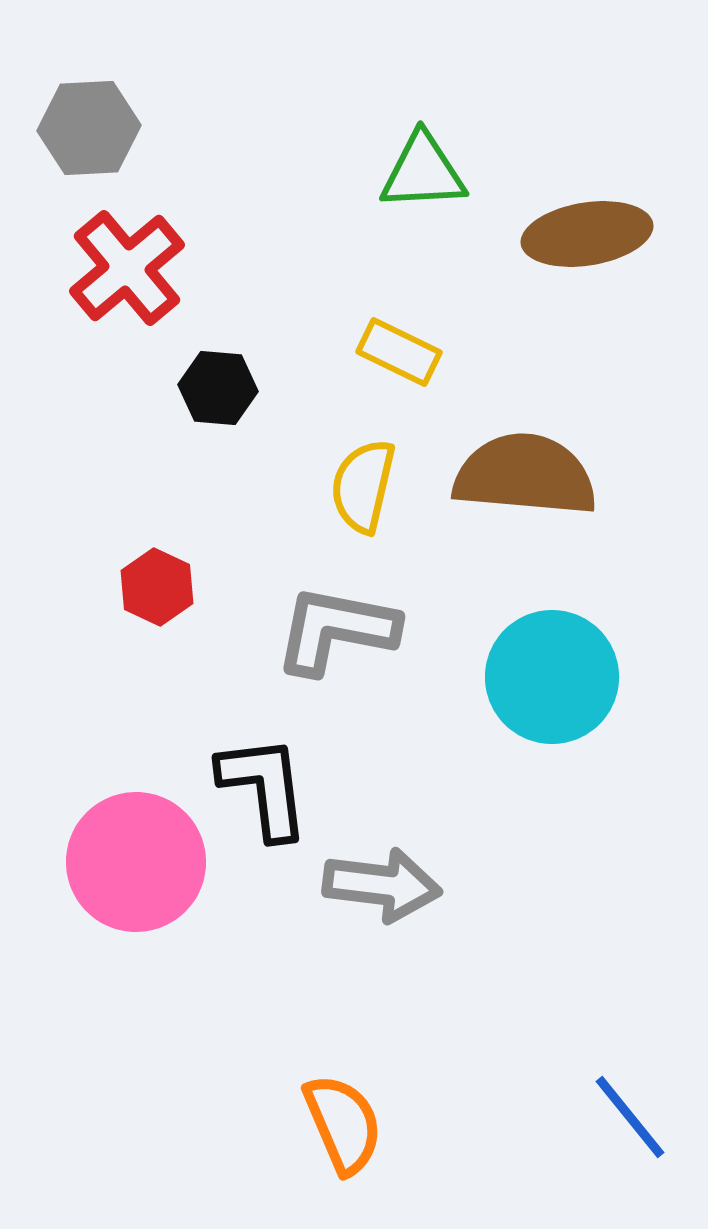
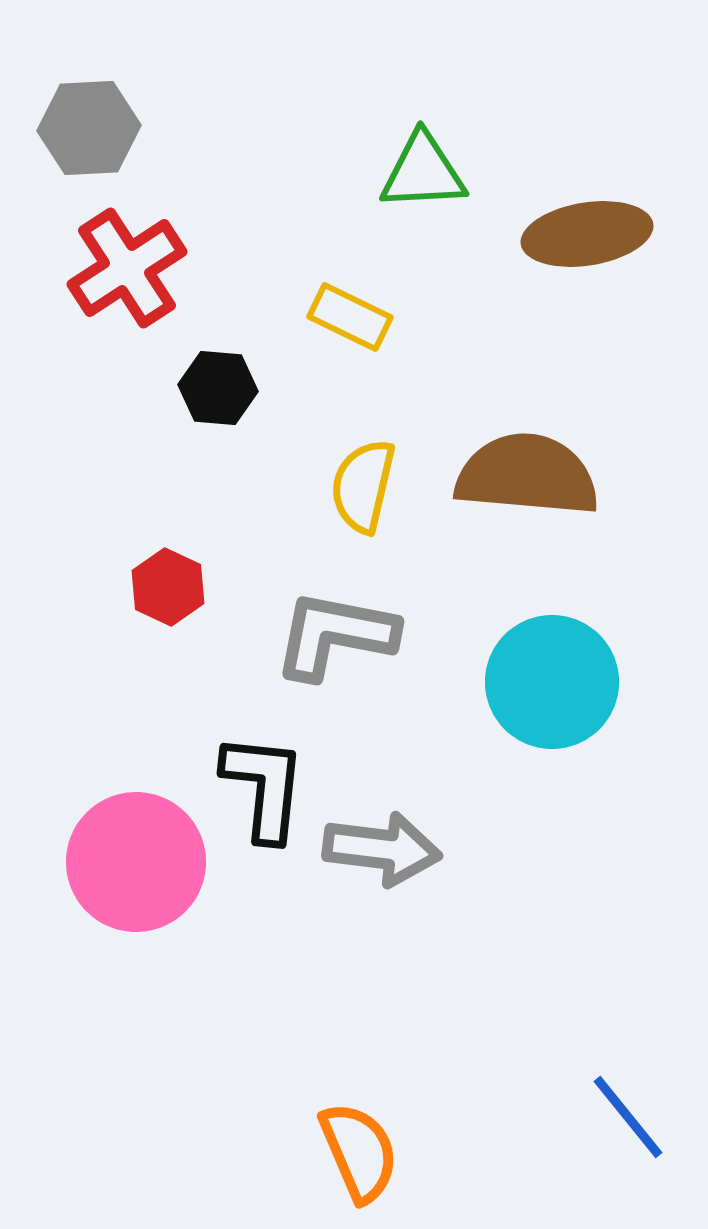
red cross: rotated 7 degrees clockwise
yellow rectangle: moved 49 px left, 35 px up
brown semicircle: moved 2 px right
red hexagon: moved 11 px right
gray L-shape: moved 1 px left, 5 px down
cyan circle: moved 5 px down
black L-shape: rotated 13 degrees clockwise
gray arrow: moved 36 px up
blue line: moved 2 px left
orange semicircle: moved 16 px right, 28 px down
